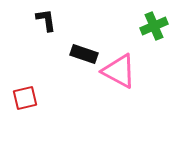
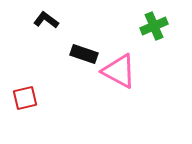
black L-shape: rotated 45 degrees counterclockwise
